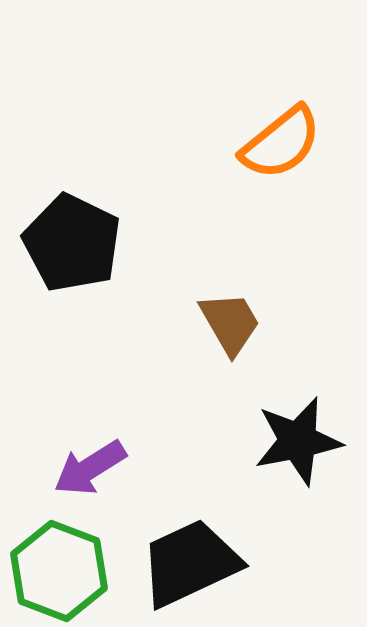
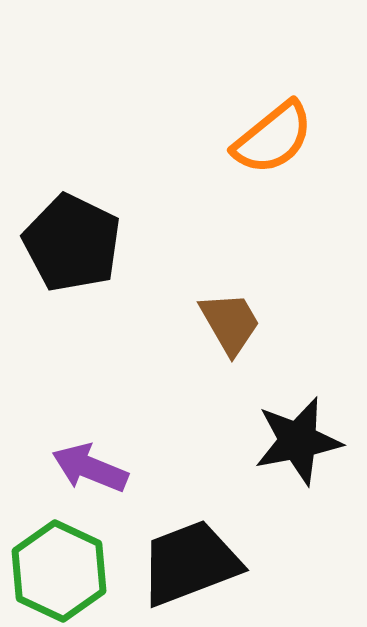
orange semicircle: moved 8 px left, 5 px up
purple arrow: rotated 54 degrees clockwise
black trapezoid: rotated 4 degrees clockwise
green hexagon: rotated 4 degrees clockwise
